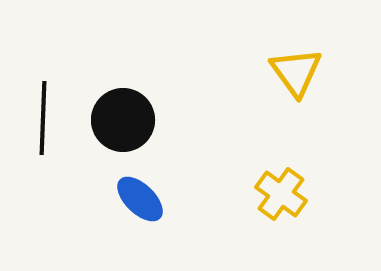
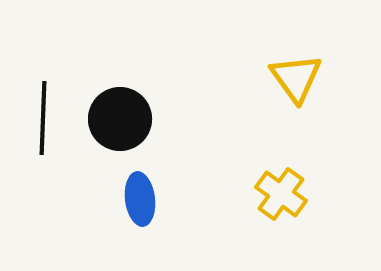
yellow triangle: moved 6 px down
black circle: moved 3 px left, 1 px up
blue ellipse: rotated 39 degrees clockwise
